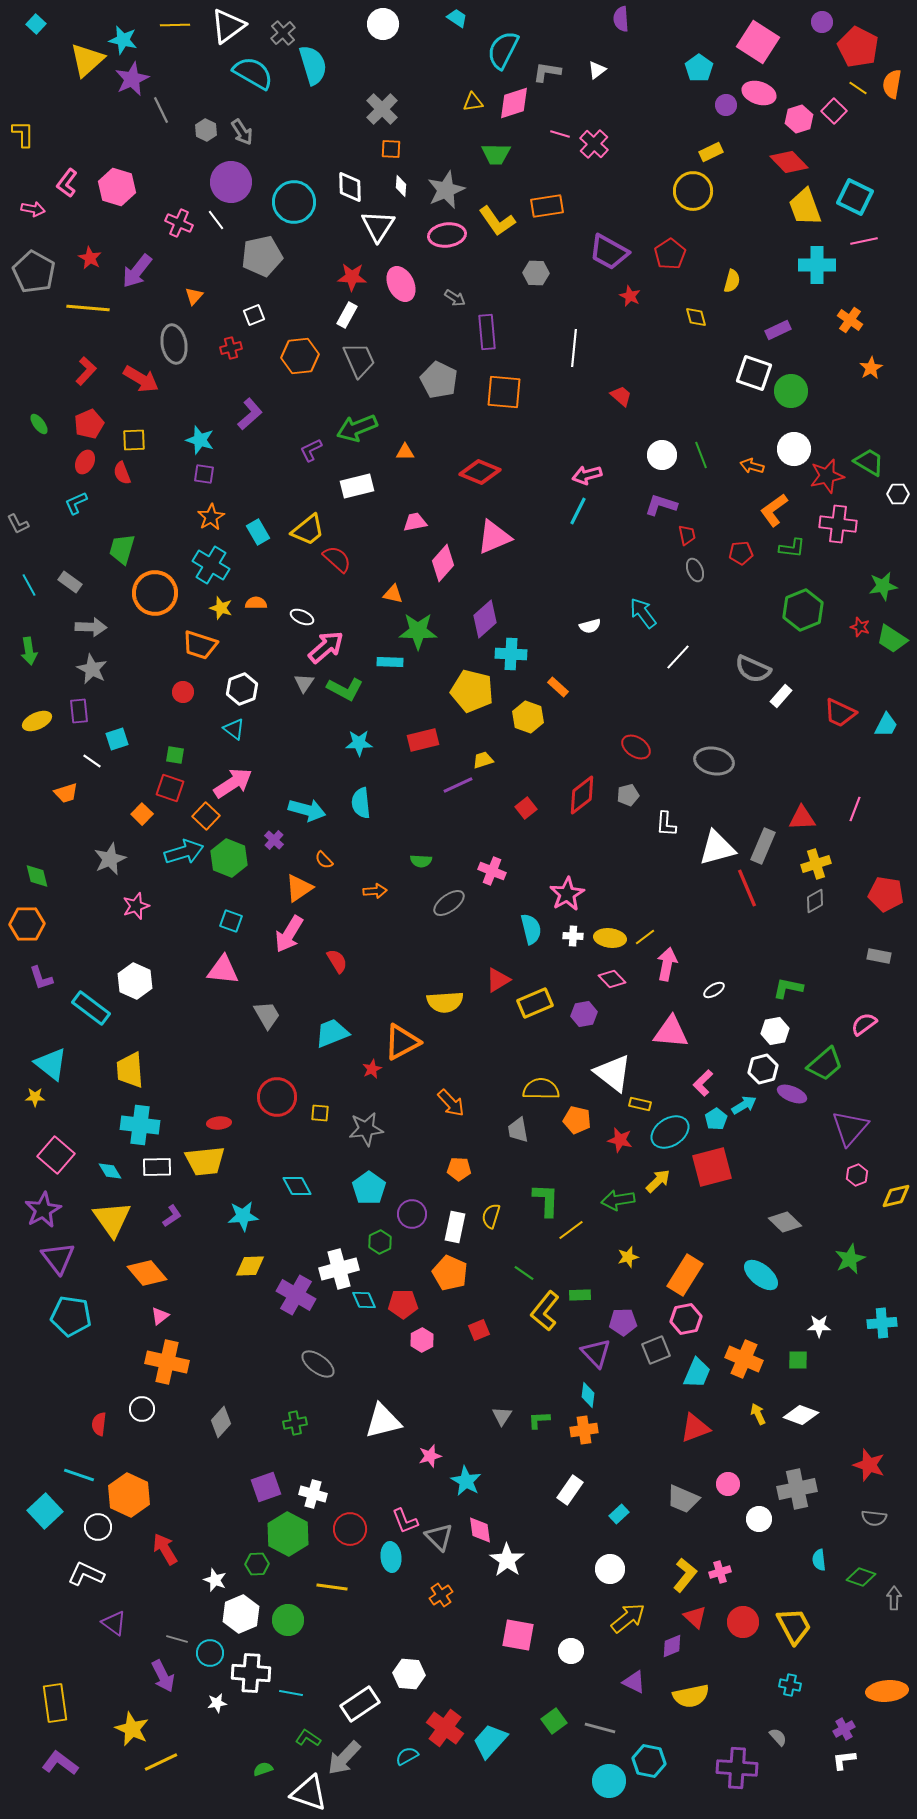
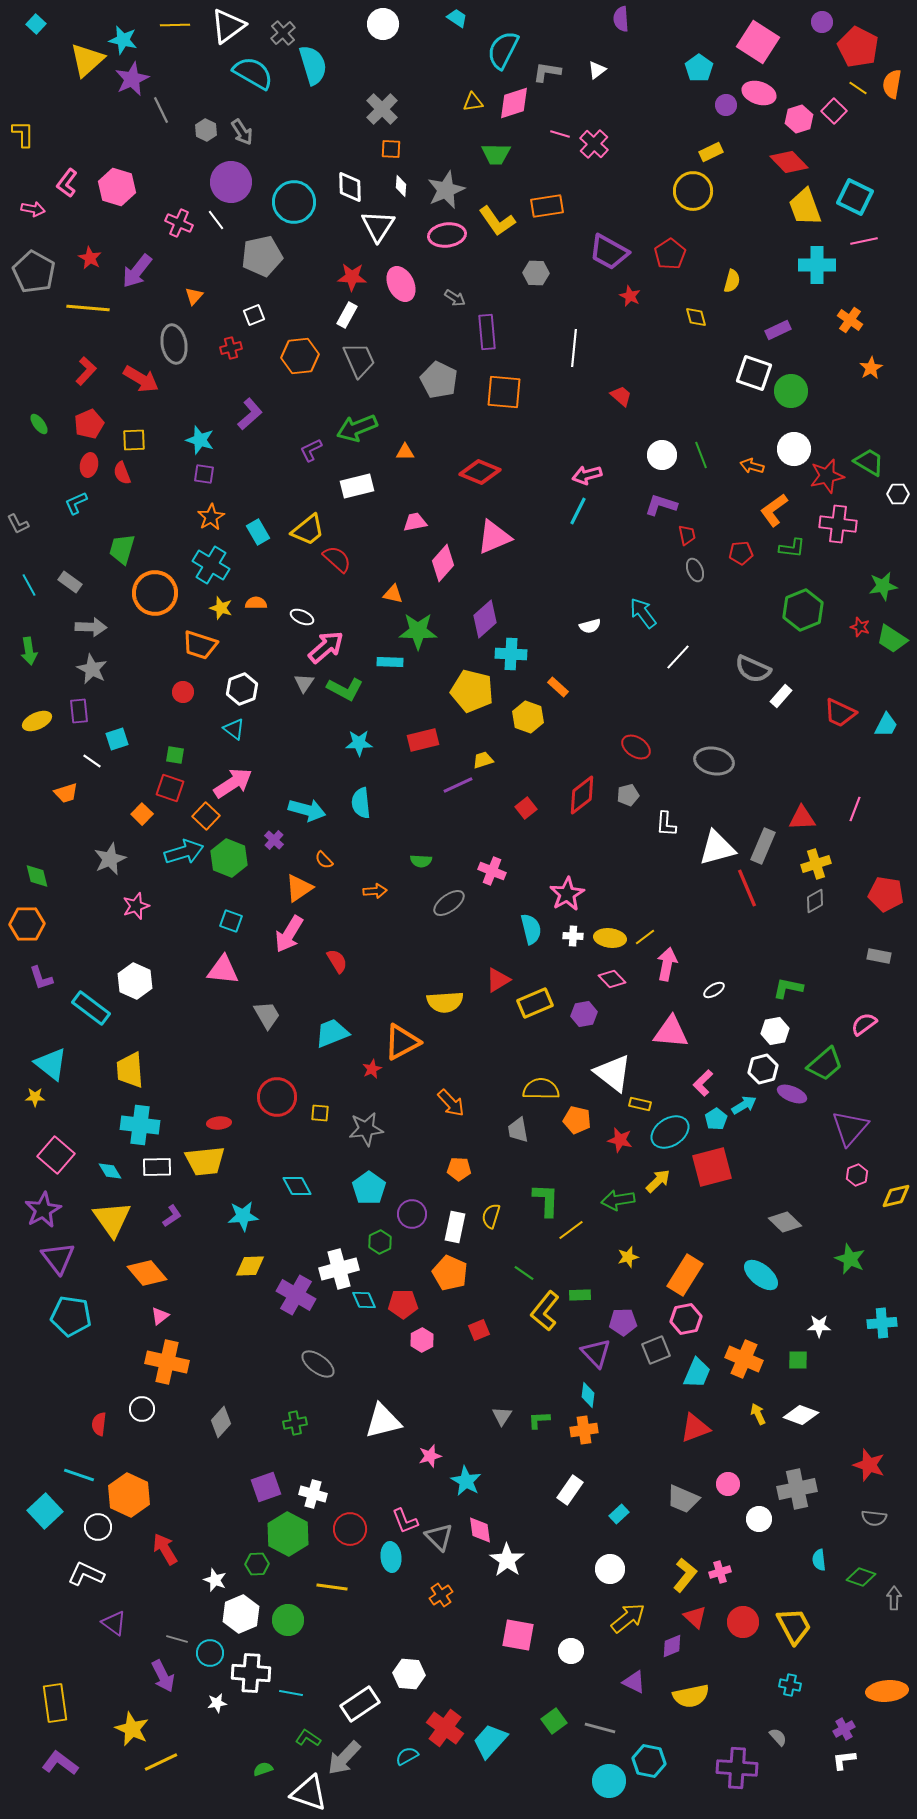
red ellipse at (85, 462): moved 4 px right, 3 px down; rotated 15 degrees counterclockwise
green star at (850, 1259): rotated 24 degrees counterclockwise
